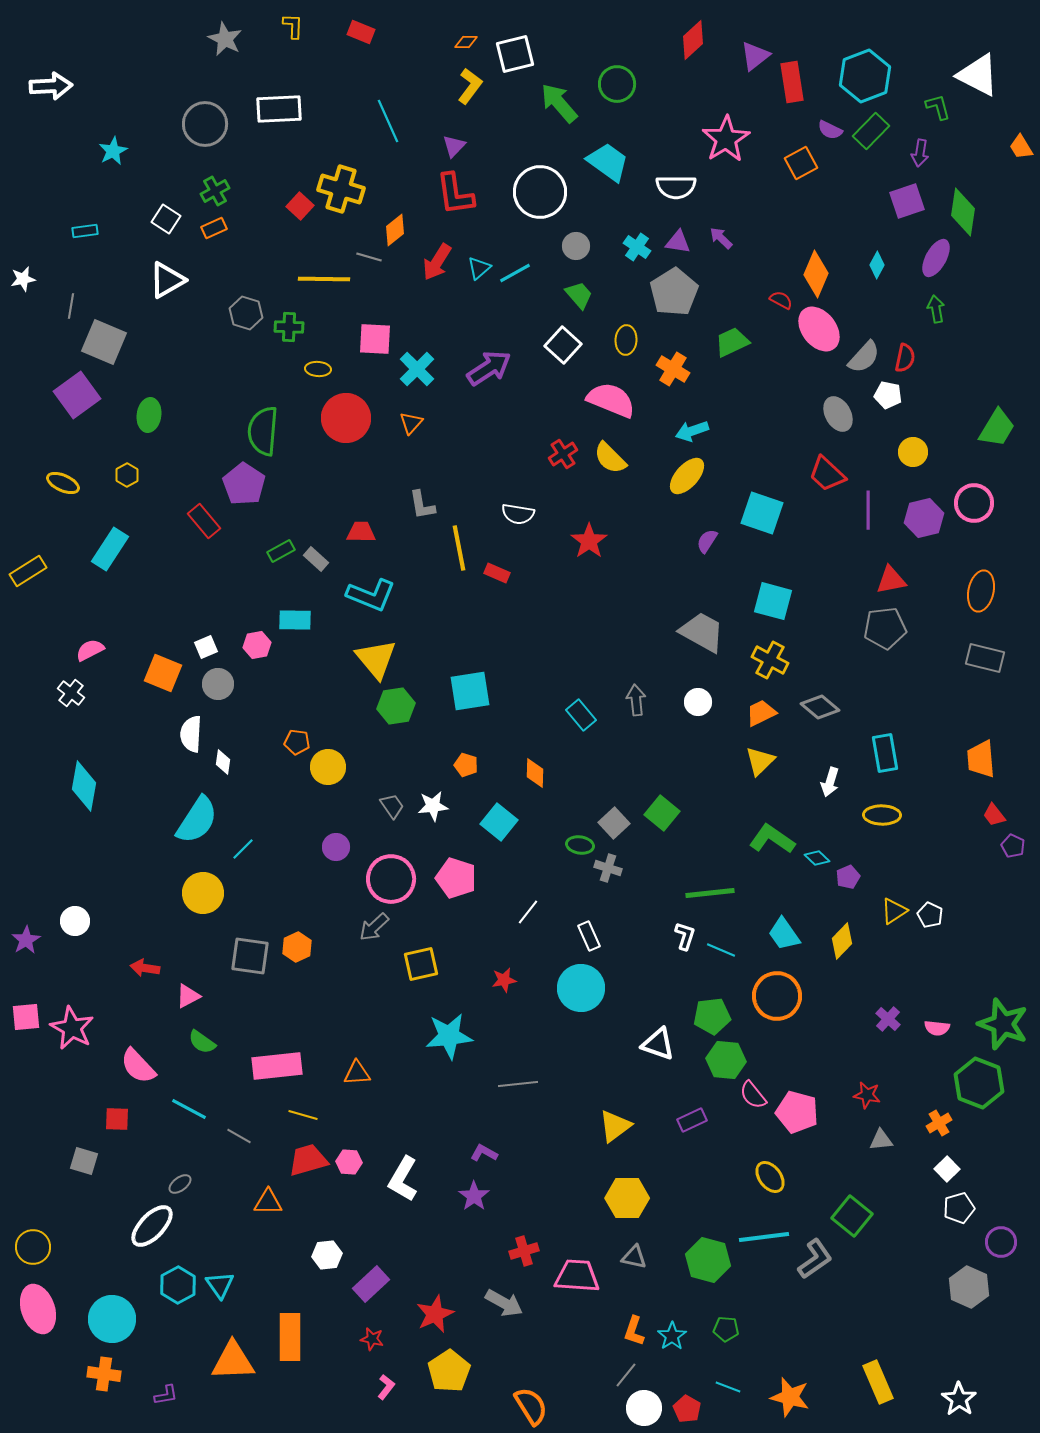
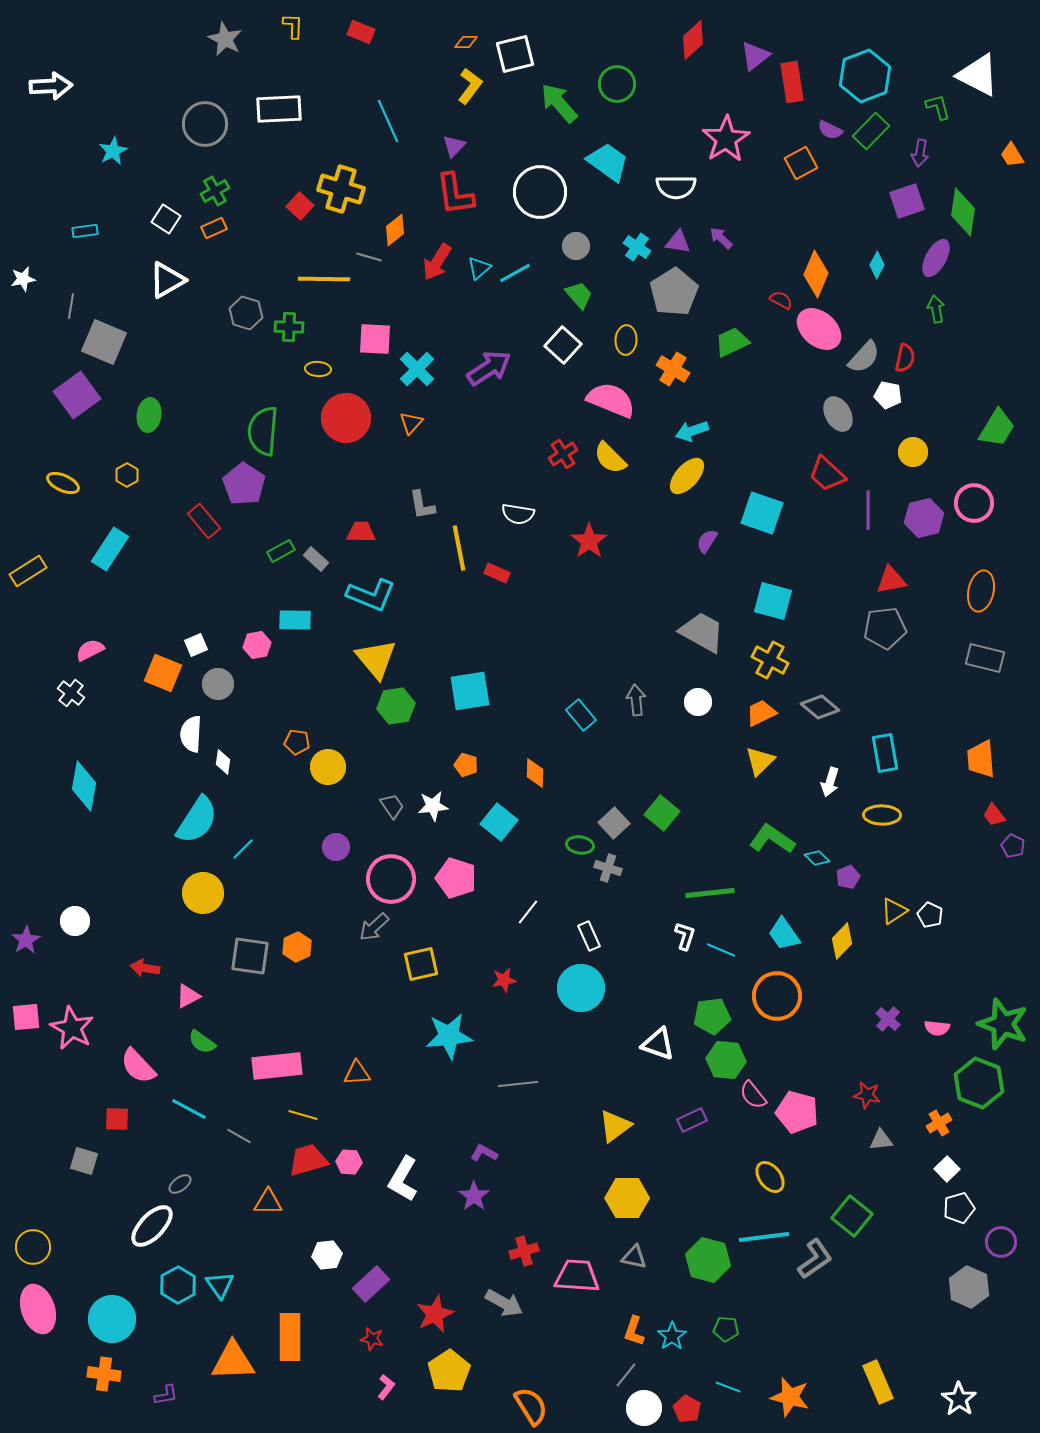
orange trapezoid at (1021, 147): moved 9 px left, 8 px down
pink ellipse at (819, 329): rotated 12 degrees counterclockwise
white square at (206, 647): moved 10 px left, 2 px up
